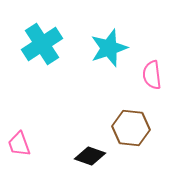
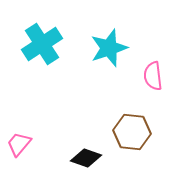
pink semicircle: moved 1 px right, 1 px down
brown hexagon: moved 1 px right, 4 px down
pink trapezoid: rotated 60 degrees clockwise
black diamond: moved 4 px left, 2 px down
